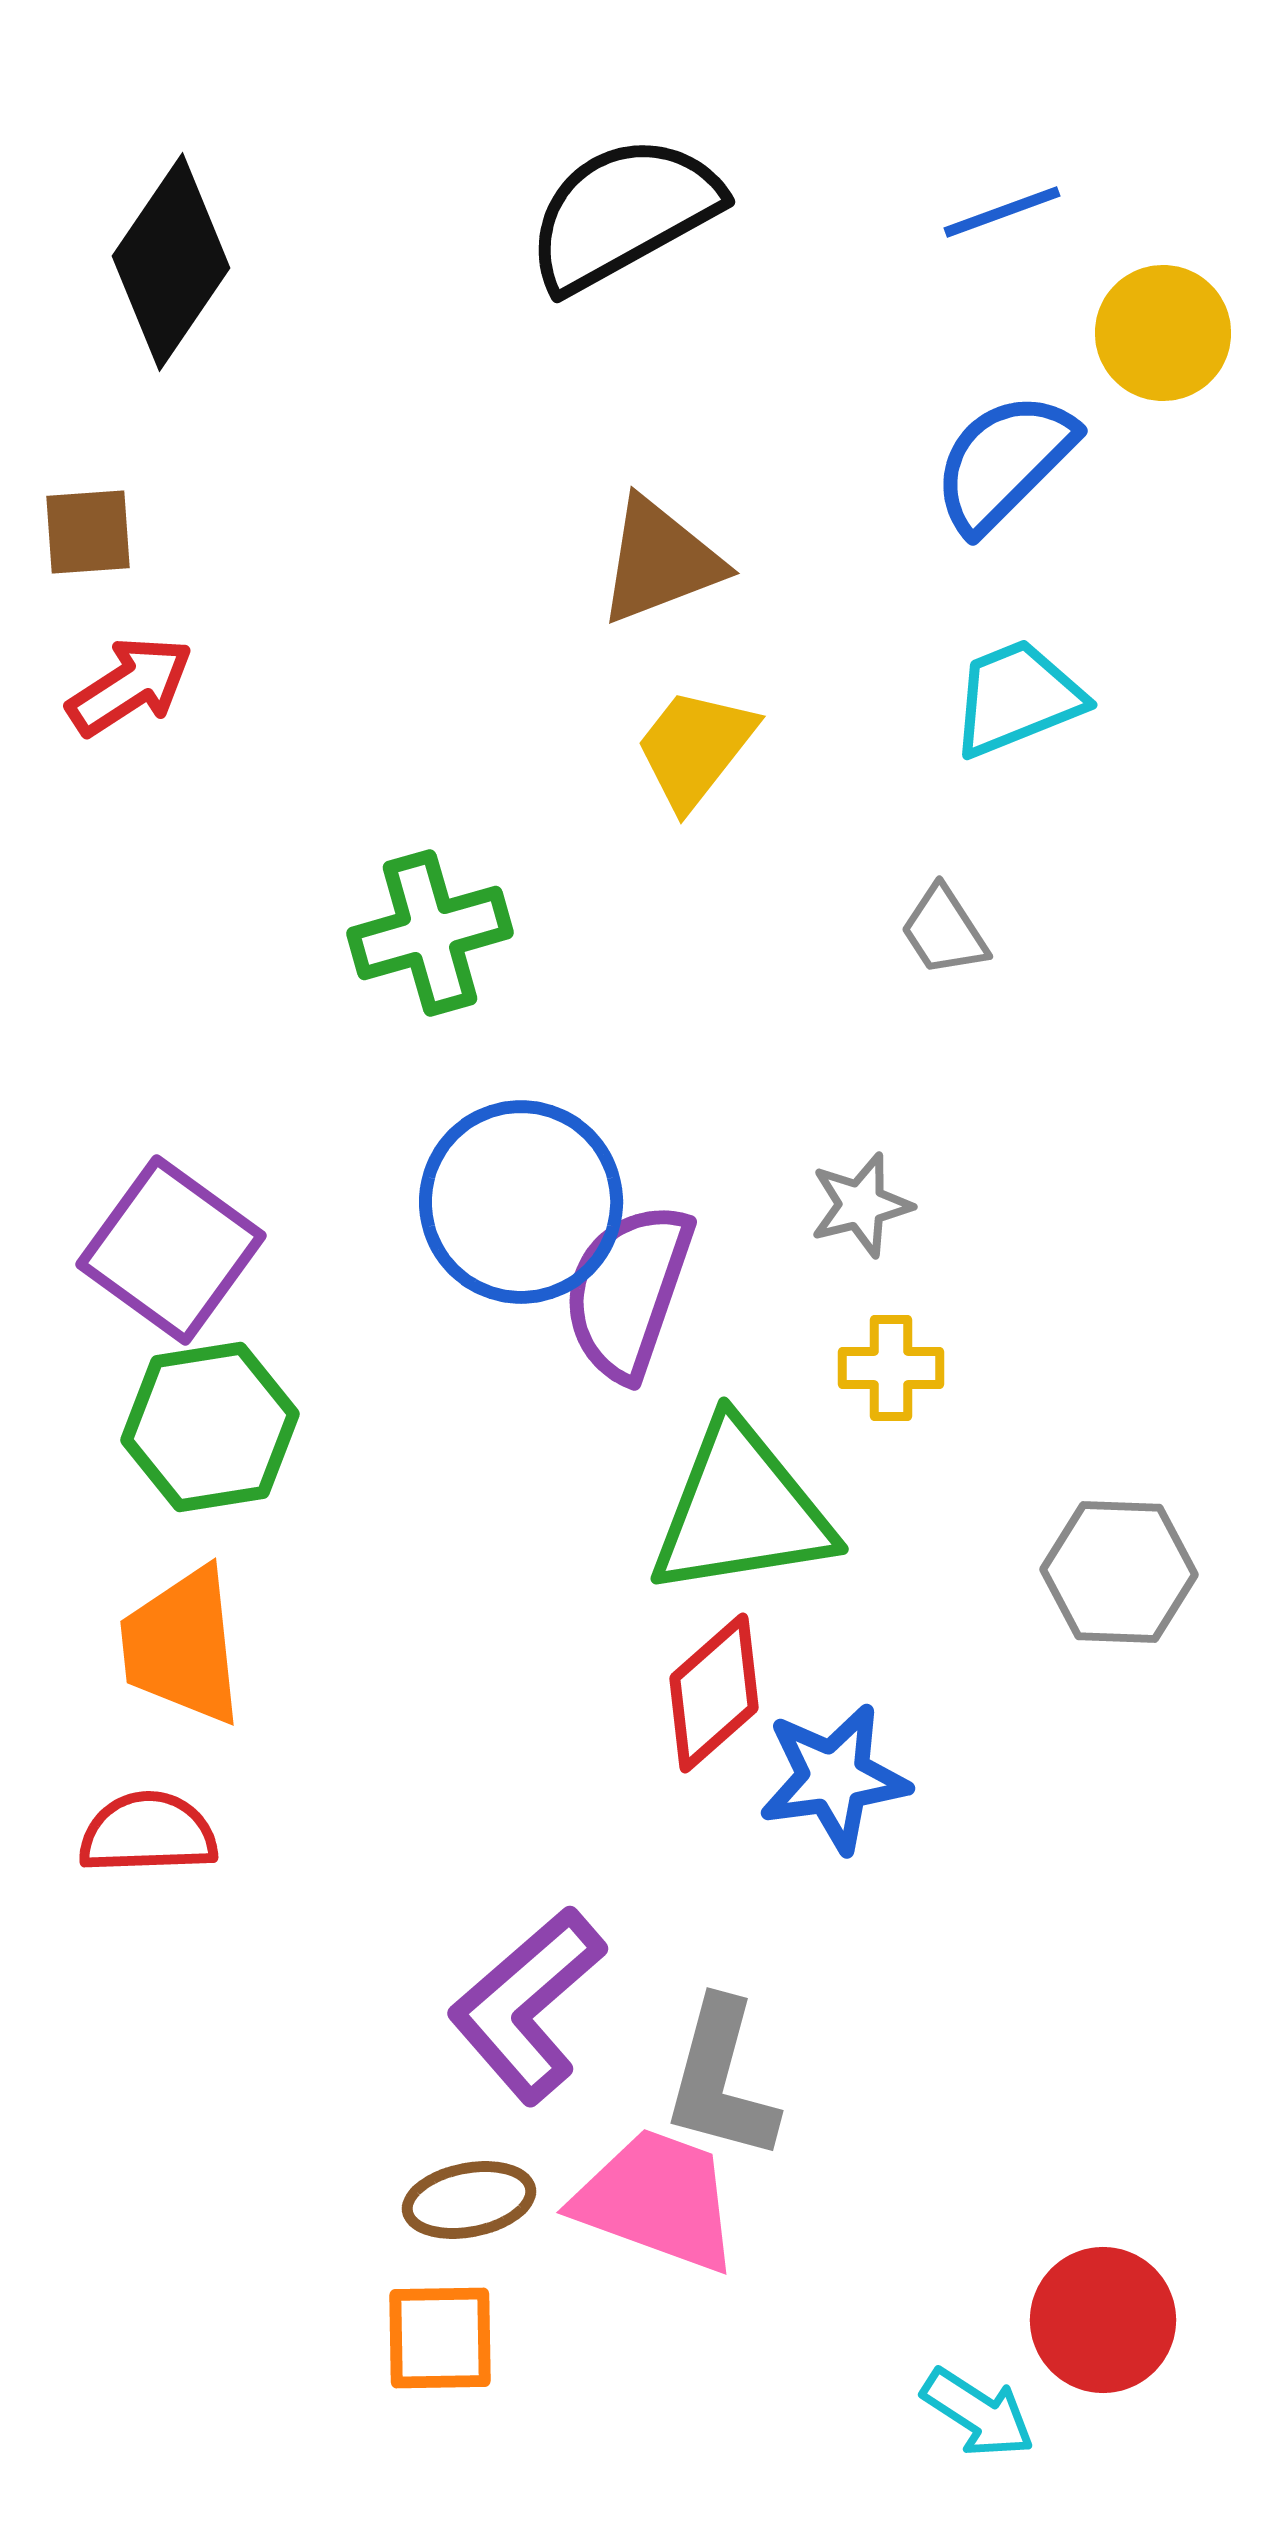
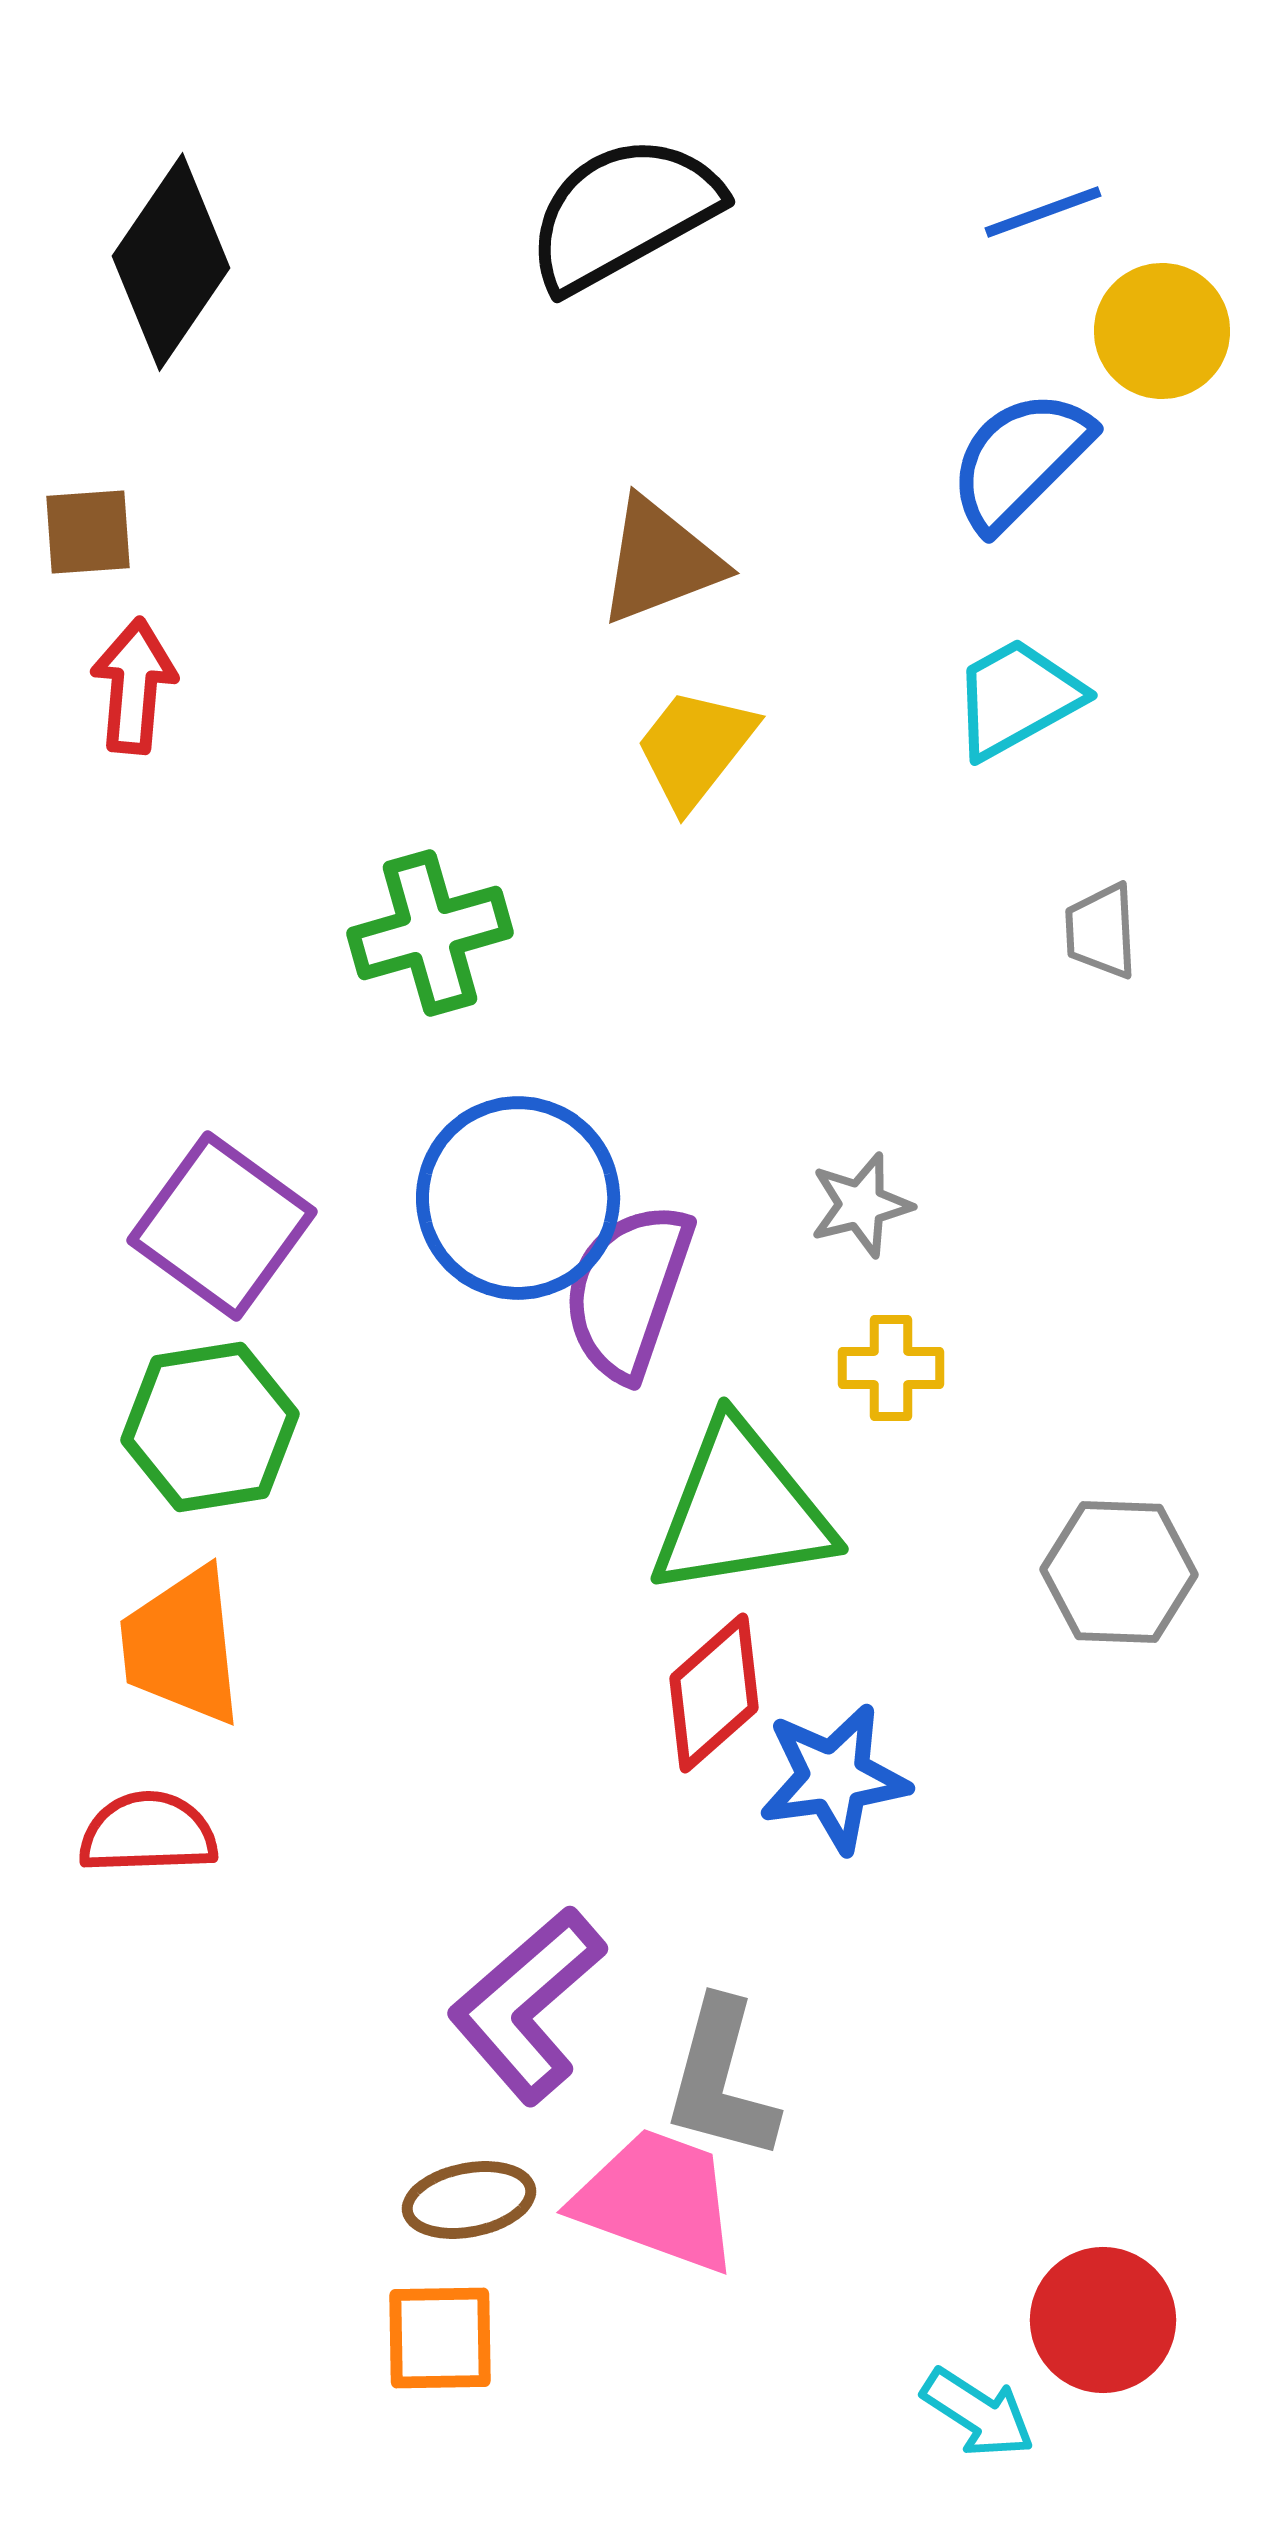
blue line: moved 41 px right
yellow circle: moved 1 px left, 2 px up
blue semicircle: moved 16 px right, 2 px up
red arrow: moved 4 px right; rotated 52 degrees counterclockwise
cyan trapezoid: rotated 7 degrees counterclockwise
gray trapezoid: moved 157 px right; rotated 30 degrees clockwise
blue circle: moved 3 px left, 4 px up
purple square: moved 51 px right, 24 px up
